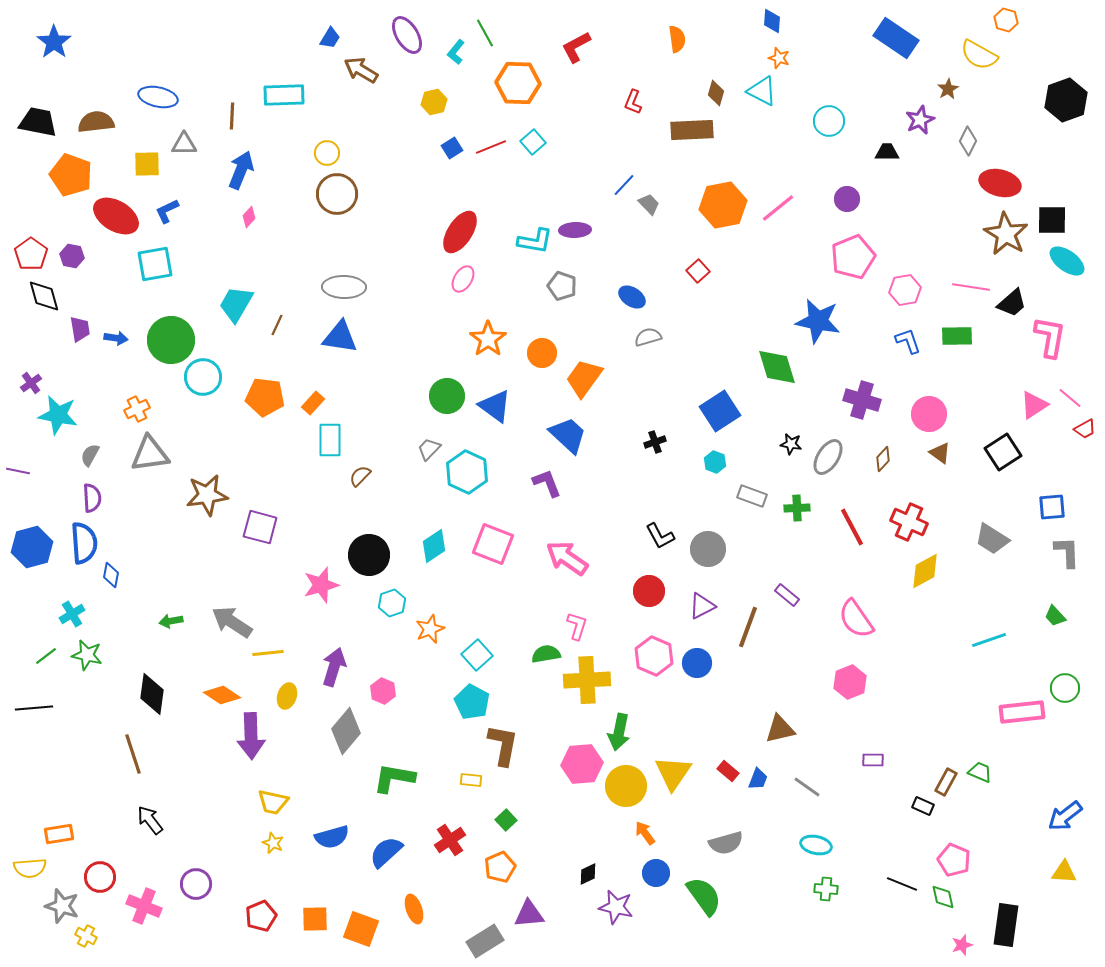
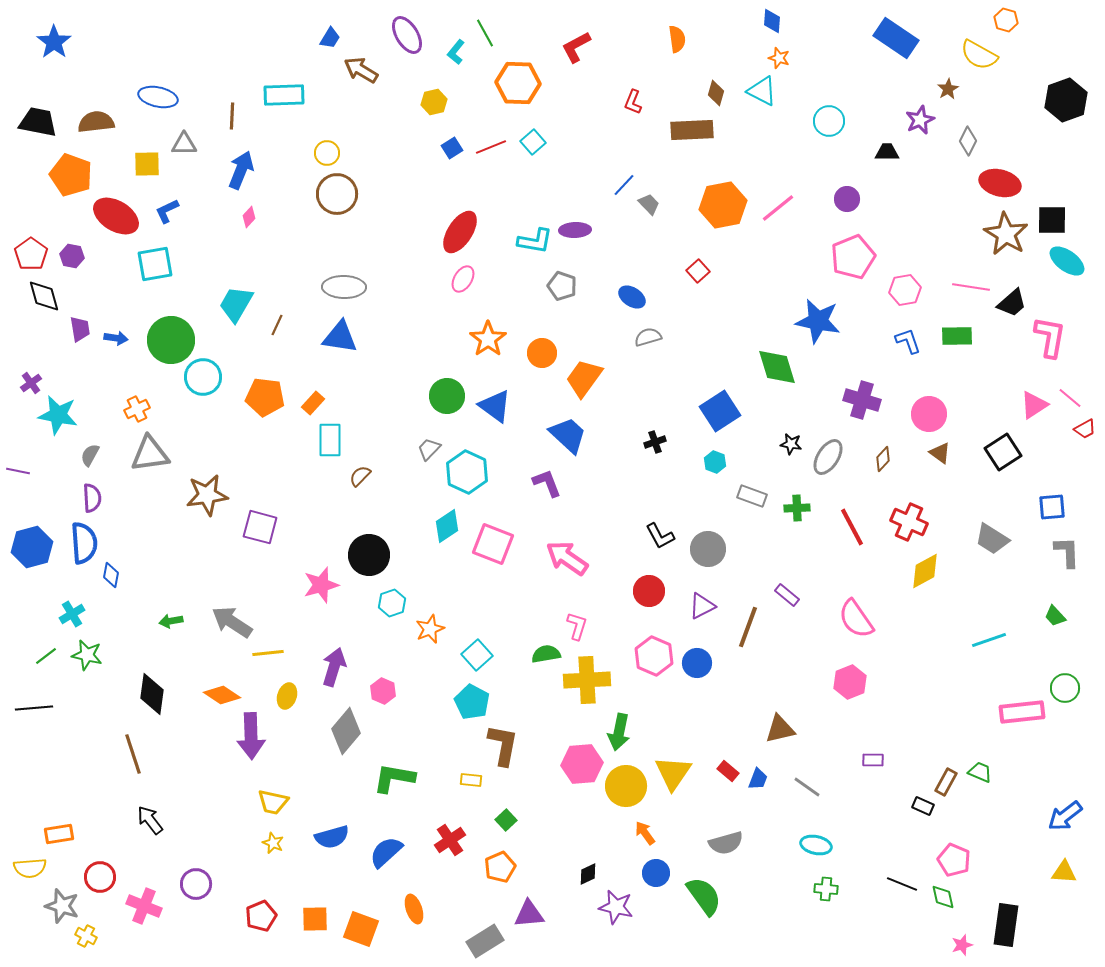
cyan diamond at (434, 546): moved 13 px right, 20 px up
